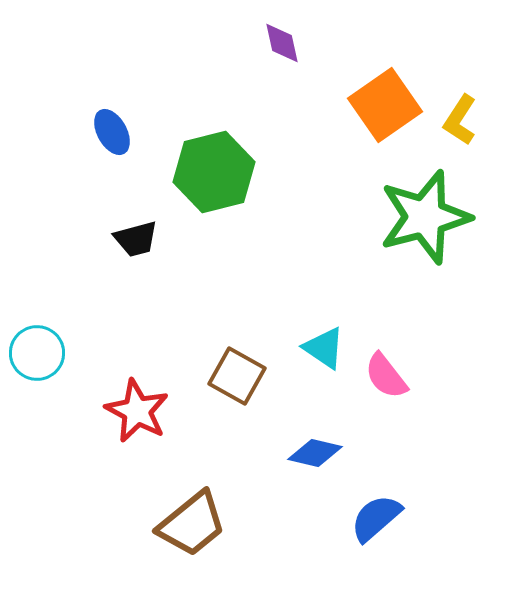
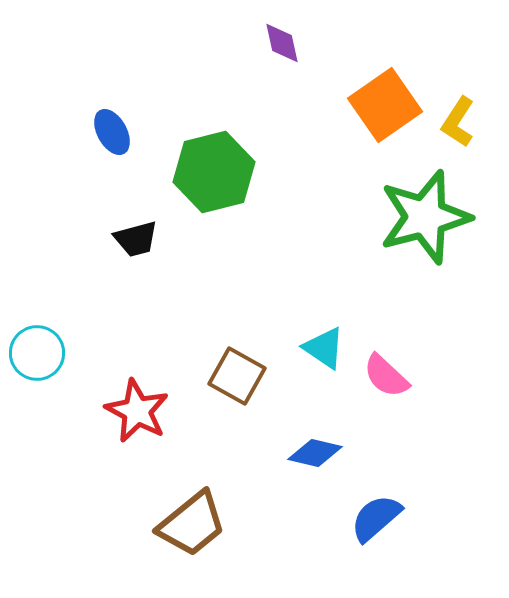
yellow L-shape: moved 2 px left, 2 px down
pink semicircle: rotated 9 degrees counterclockwise
